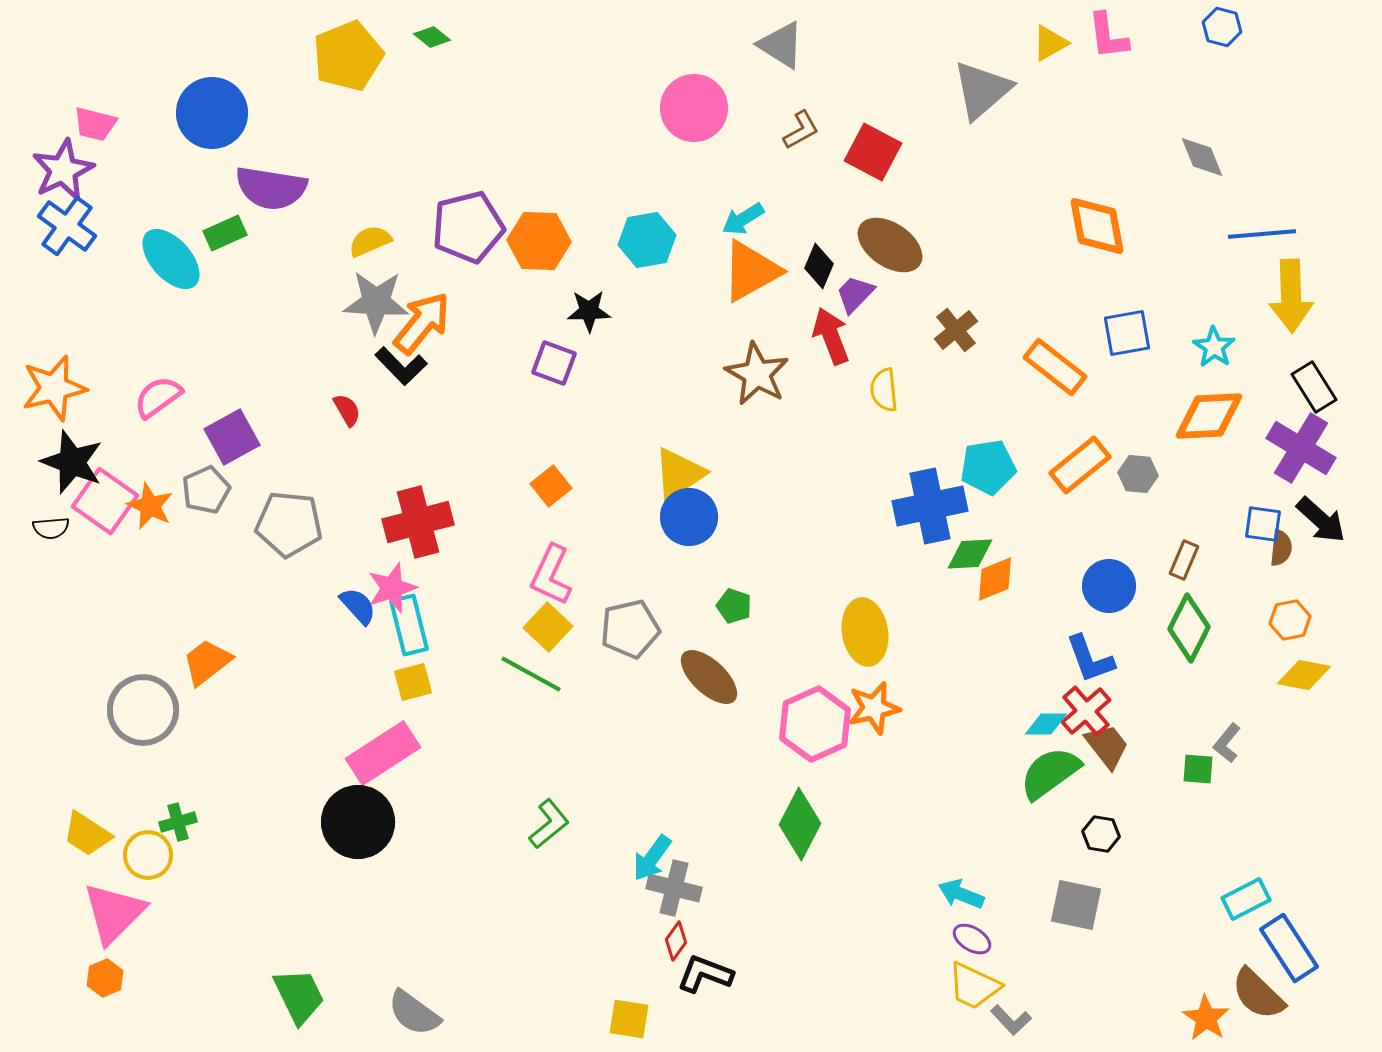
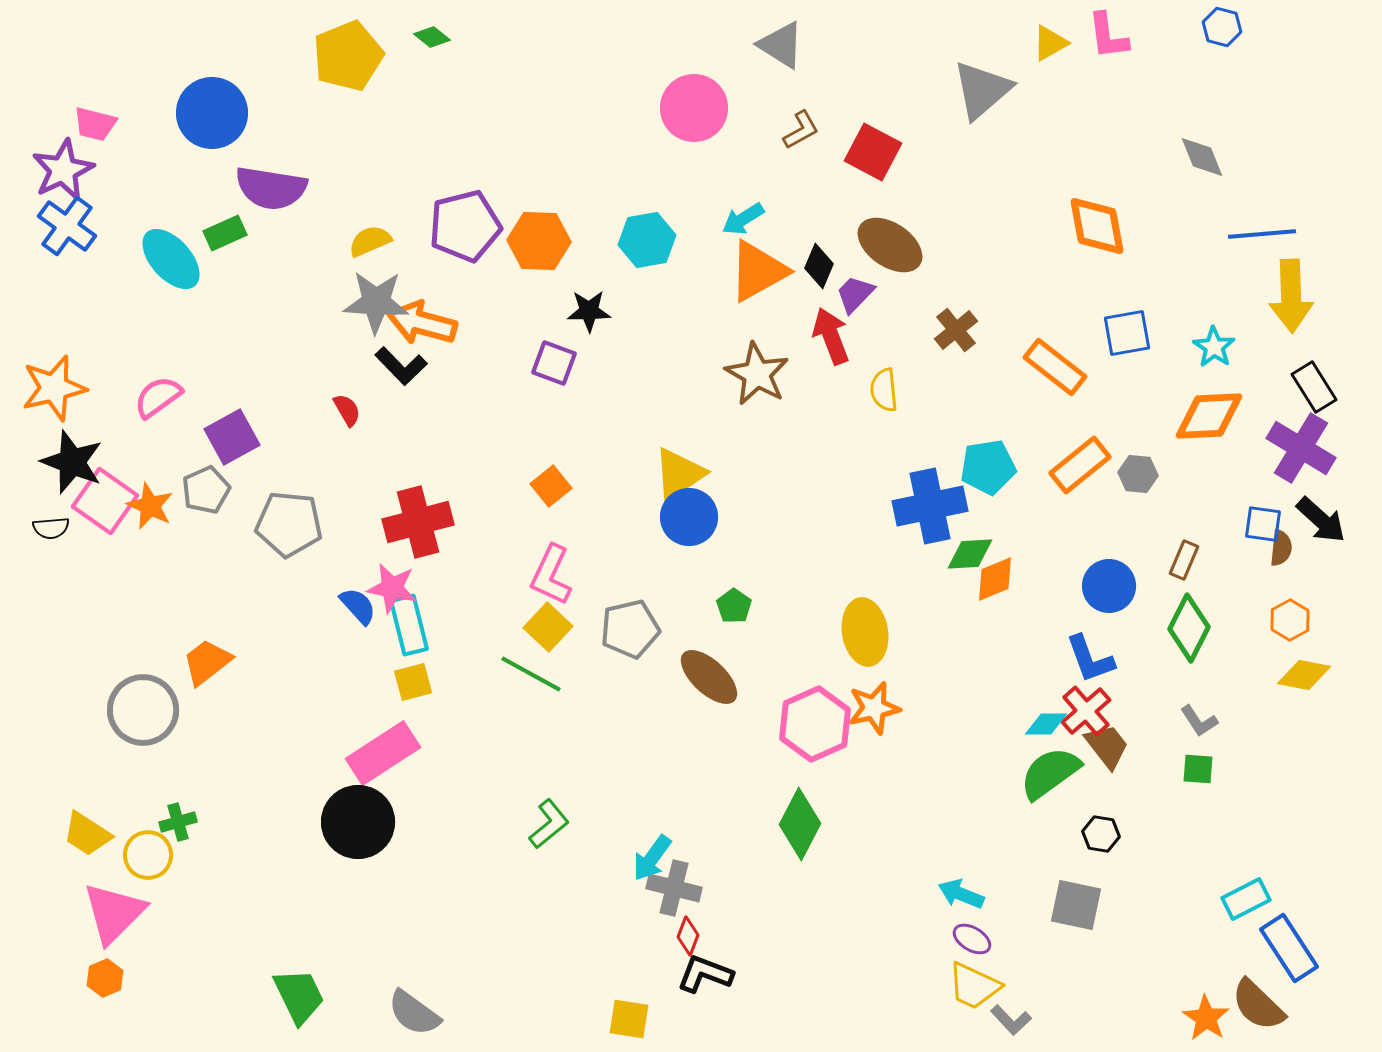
purple pentagon at (468, 227): moved 3 px left, 1 px up
orange triangle at (751, 271): moved 7 px right
orange arrow at (422, 323): rotated 114 degrees counterclockwise
pink star at (392, 588): rotated 30 degrees clockwise
green pentagon at (734, 606): rotated 16 degrees clockwise
orange hexagon at (1290, 620): rotated 18 degrees counterclockwise
gray L-shape at (1227, 743): moved 28 px left, 22 px up; rotated 72 degrees counterclockwise
red diamond at (676, 941): moved 12 px right, 5 px up; rotated 15 degrees counterclockwise
brown semicircle at (1258, 994): moved 11 px down
